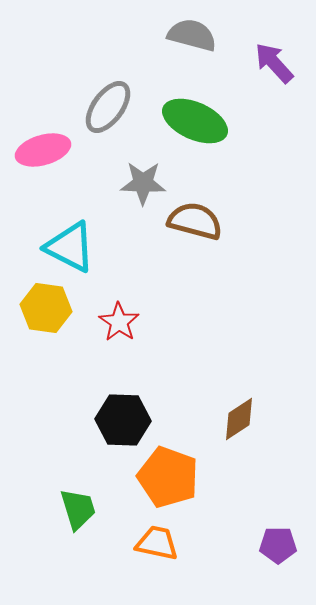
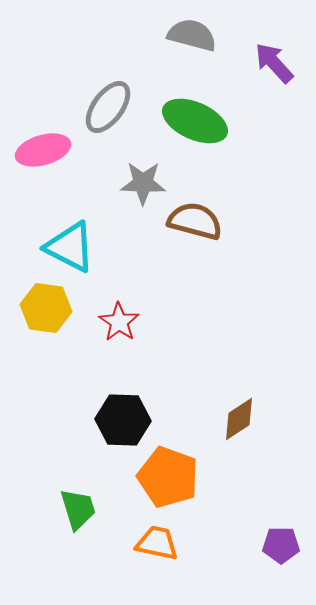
purple pentagon: moved 3 px right
